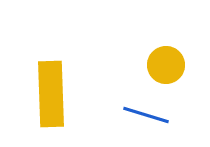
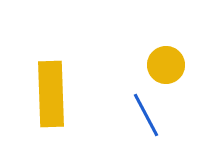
blue line: rotated 45 degrees clockwise
